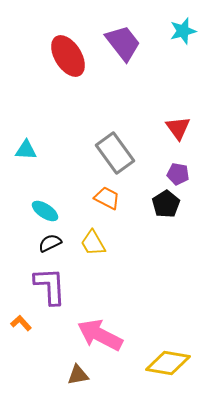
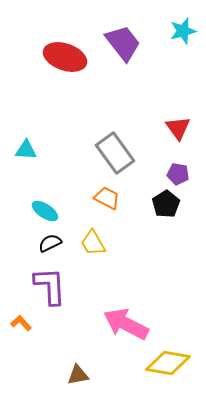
red ellipse: moved 3 px left, 1 px down; rotated 39 degrees counterclockwise
pink arrow: moved 26 px right, 11 px up
